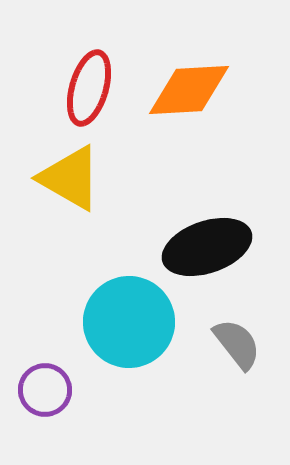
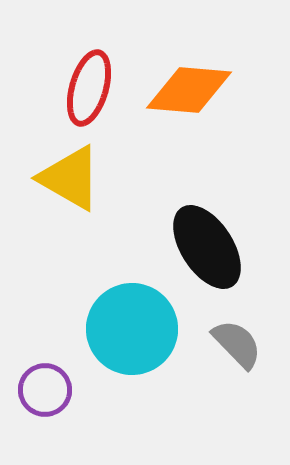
orange diamond: rotated 8 degrees clockwise
black ellipse: rotated 76 degrees clockwise
cyan circle: moved 3 px right, 7 px down
gray semicircle: rotated 6 degrees counterclockwise
